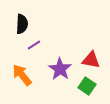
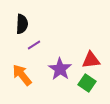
red triangle: rotated 18 degrees counterclockwise
green square: moved 3 px up
